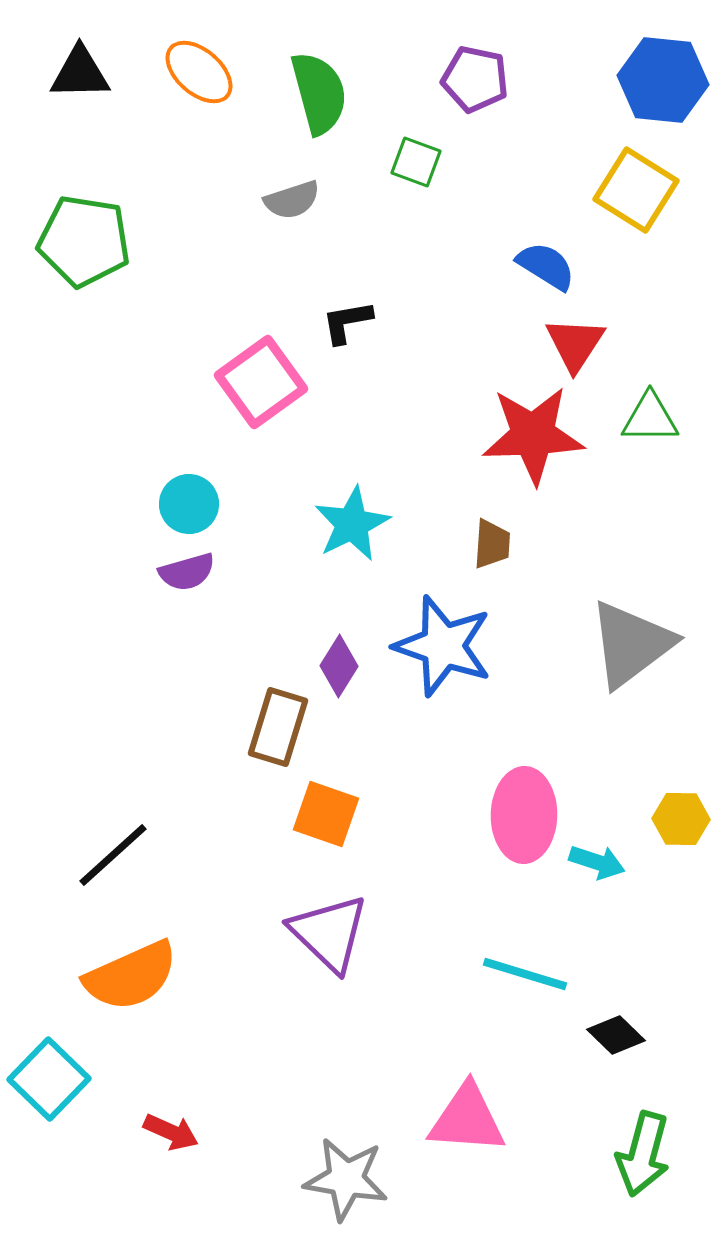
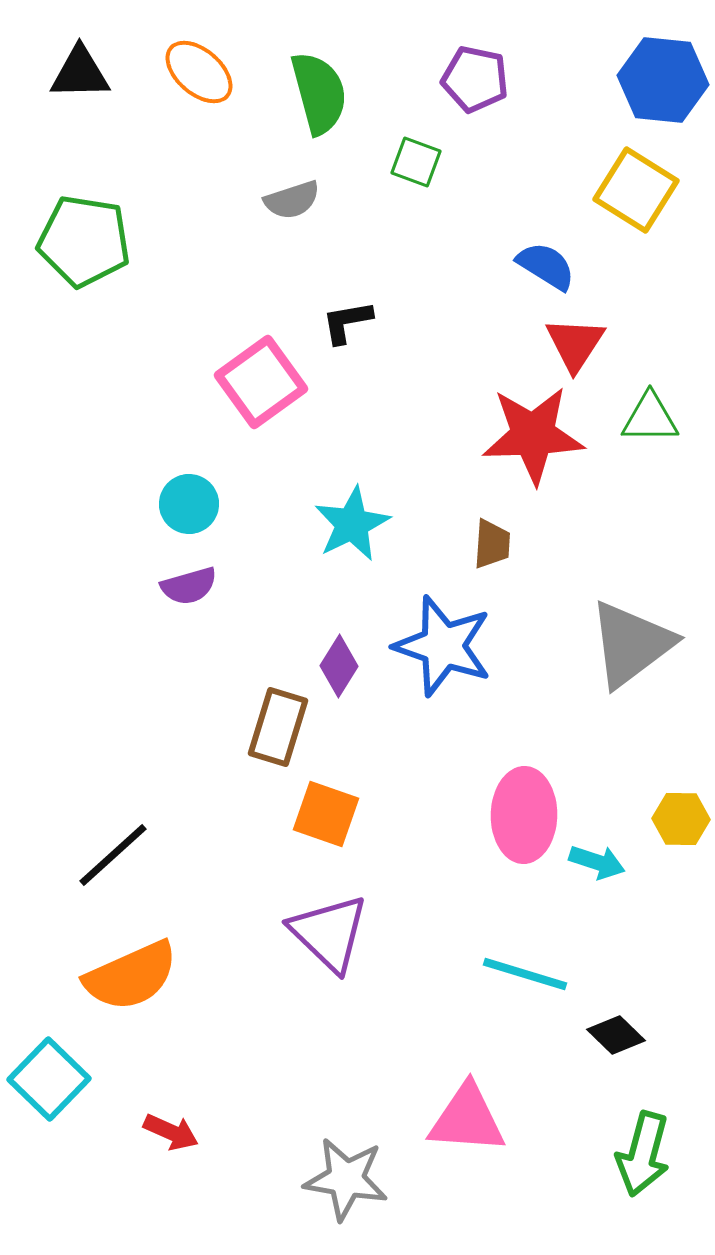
purple semicircle: moved 2 px right, 14 px down
